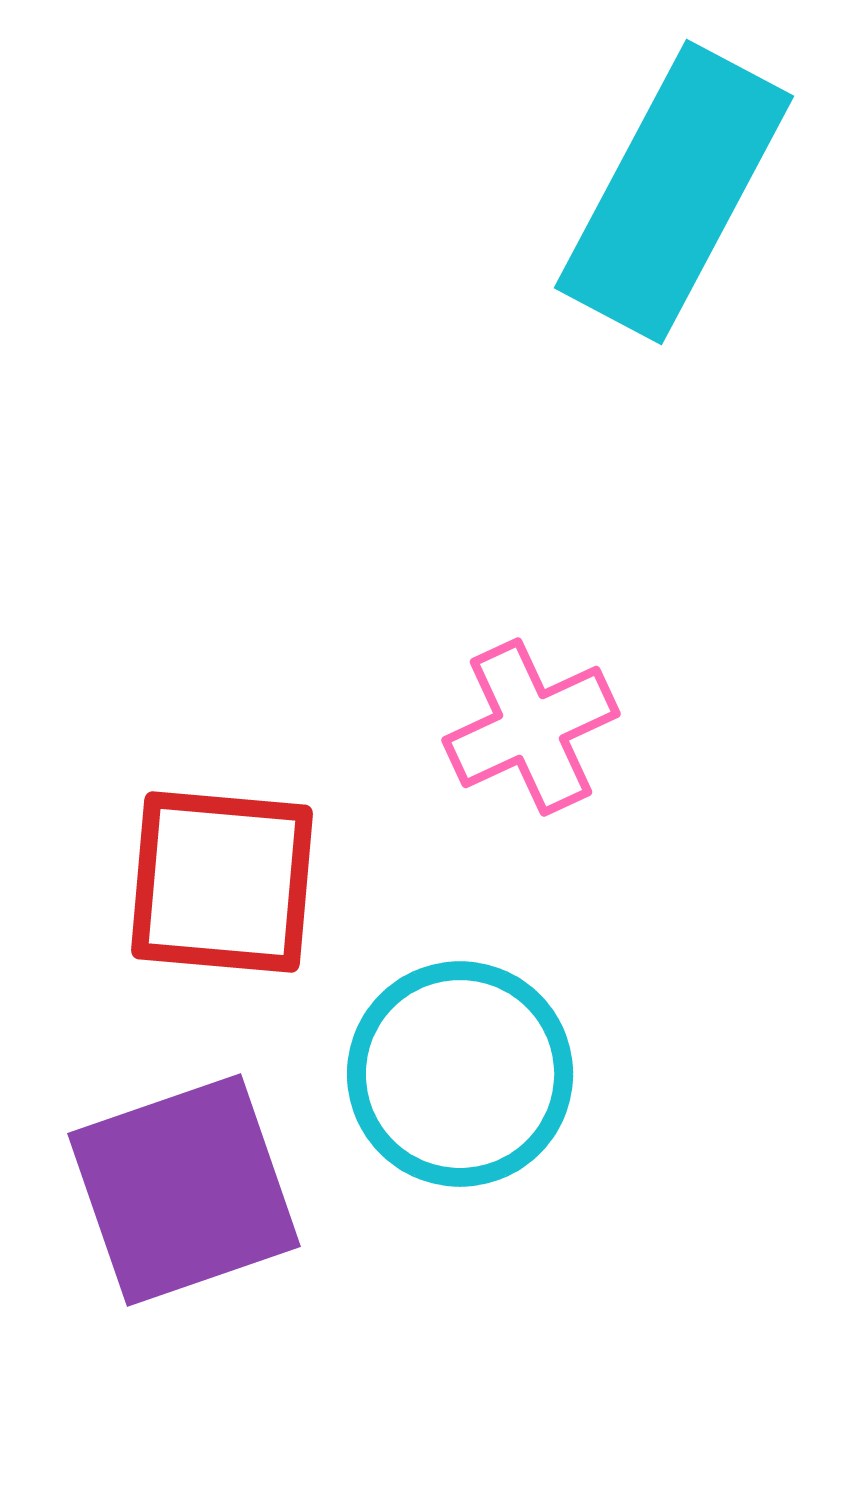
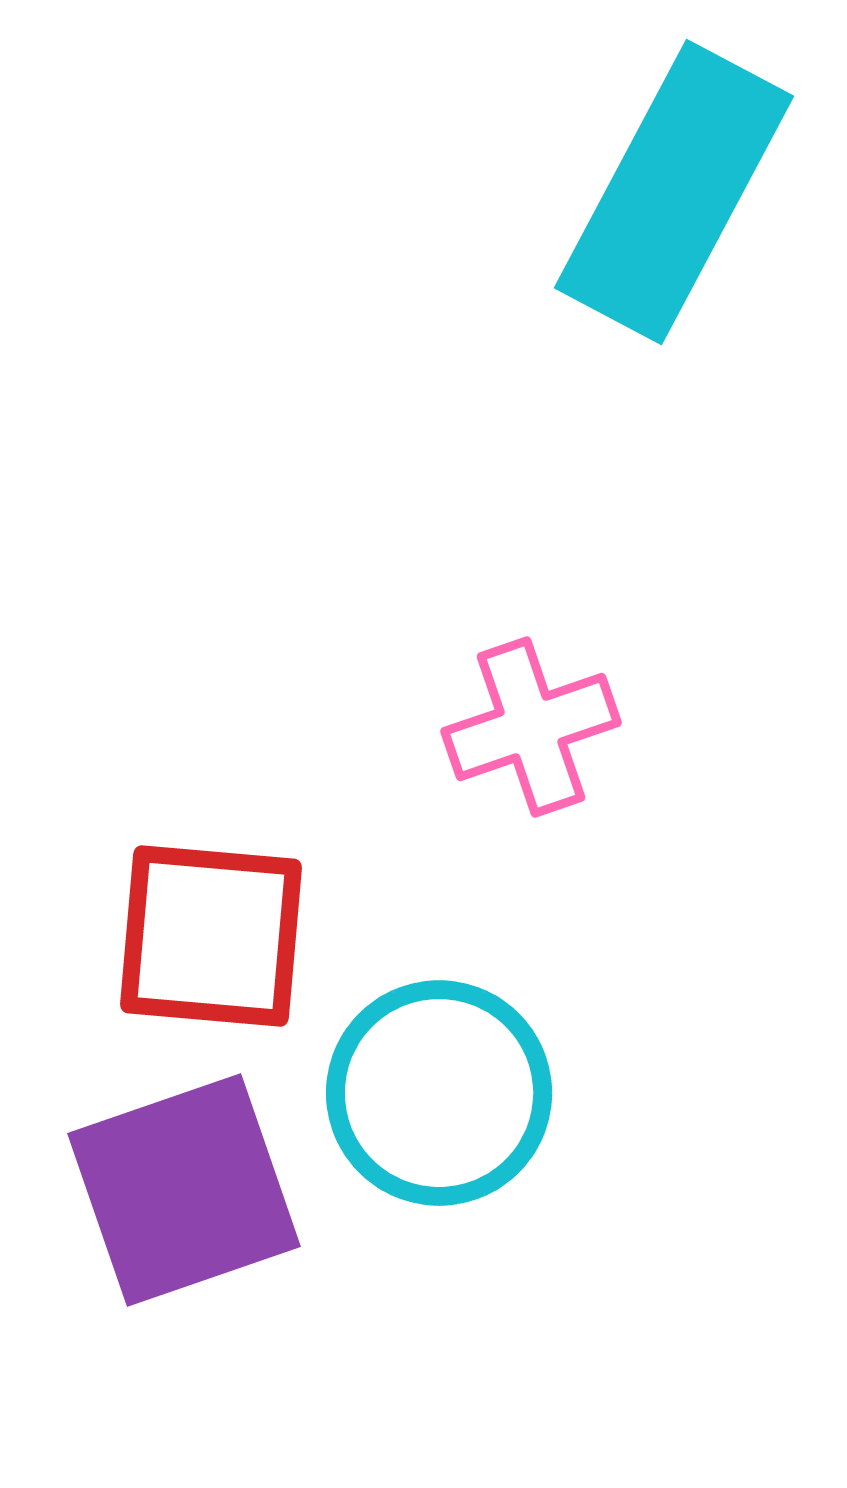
pink cross: rotated 6 degrees clockwise
red square: moved 11 px left, 54 px down
cyan circle: moved 21 px left, 19 px down
